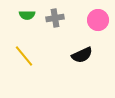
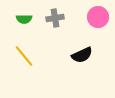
green semicircle: moved 3 px left, 4 px down
pink circle: moved 3 px up
